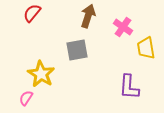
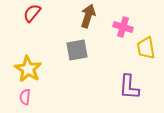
pink cross: rotated 18 degrees counterclockwise
yellow star: moved 13 px left, 5 px up
pink semicircle: moved 1 px left, 1 px up; rotated 28 degrees counterclockwise
